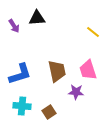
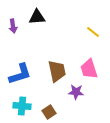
black triangle: moved 1 px up
purple arrow: moved 1 px left; rotated 24 degrees clockwise
pink trapezoid: moved 1 px right, 1 px up
